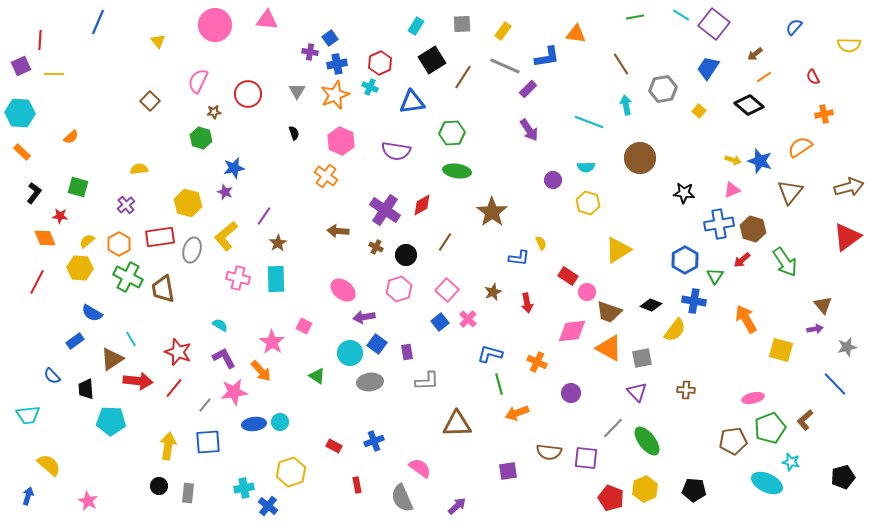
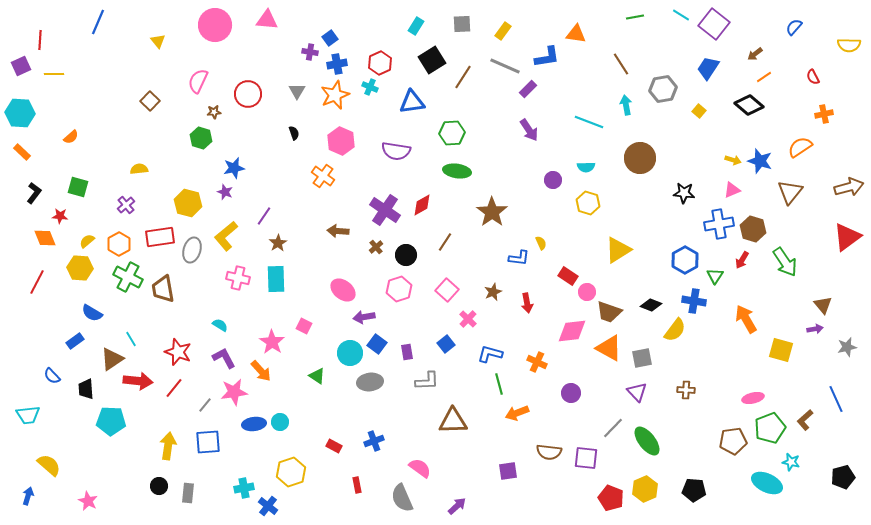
orange cross at (326, 176): moved 3 px left
brown cross at (376, 247): rotated 24 degrees clockwise
red arrow at (742, 260): rotated 18 degrees counterclockwise
blue square at (440, 322): moved 6 px right, 22 px down
blue line at (835, 384): moved 1 px right, 15 px down; rotated 20 degrees clockwise
brown triangle at (457, 424): moved 4 px left, 3 px up
